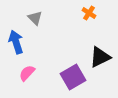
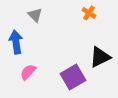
gray triangle: moved 3 px up
blue arrow: rotated 10 degrees clockwise
pink semicircle: moved 1 px right, 1 px up
